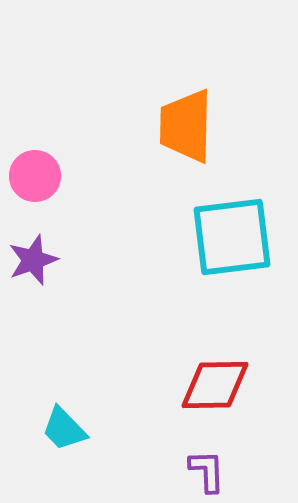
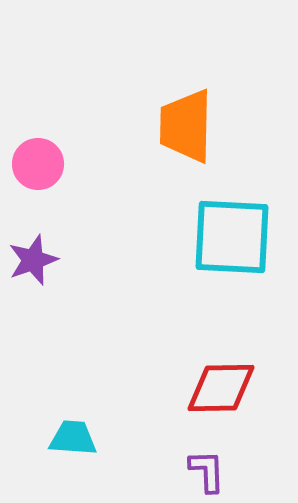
pink circle: moved 3 px right, 12 px up
cyan square: rotated 10 degrees clockwise
red diamond: moved 6 px right, 3 px down
cyan trapezoid: moved 9 px right, 9 px down; rotated 138 degrees clockwise
